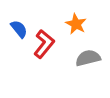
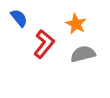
blue semicircle: moved 11 px up
gray semicircle: moved 5 px left, 4 px up
